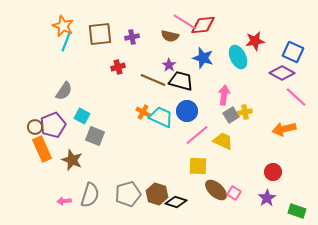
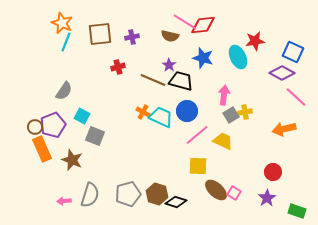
orange star at (63, 26): moved 1 px left, 3 px up
